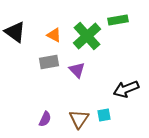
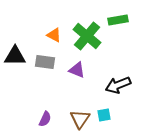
black triangle: moved 24 px down; rotated 35 degrees counterclockwise
green cross: rotated 8 degrees counterclockwise
gray rectangle: moved 4 px left; rotated 18 degrees clockwise
purple triangle: rotated 24 degrees counterclockwise
black arrow: moved 8 px left, 4 px up
brown triangle: moved 1 px right
